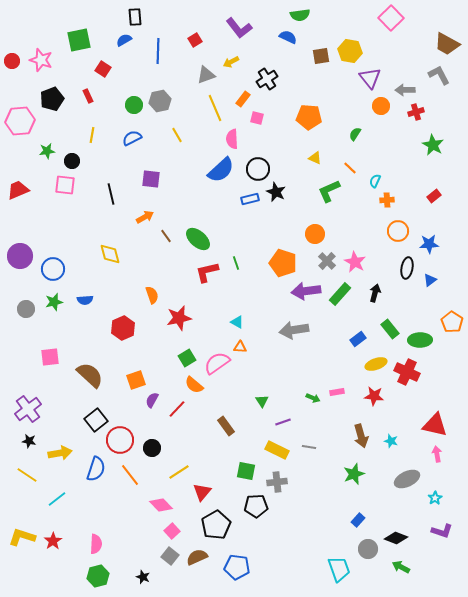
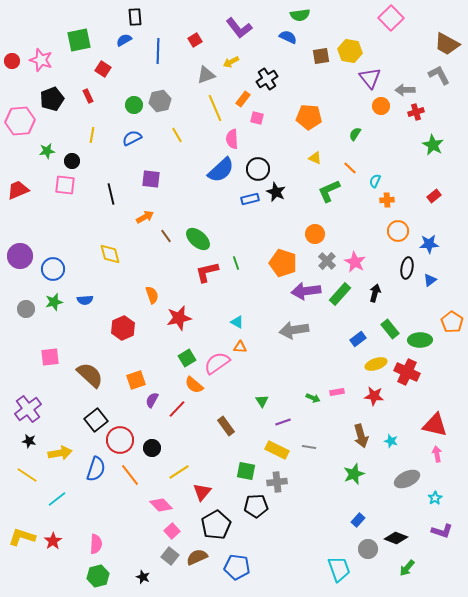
green arrow at (401, 567): moved 6 px right, 1 px down; rotated 78 degrees counterclockwise
